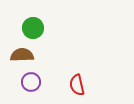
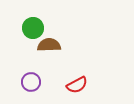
brown semicircle: moved 27 px right, 10 px up
red semicircle: rotated 105 degrees counterclockwise
